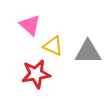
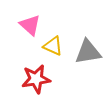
gray triangle: rotated 8 degrees counterclockwise
red star: moved 5 px down
